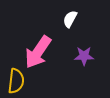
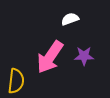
white semicircle: rotated 42 degrees clockwise
pink arrow: moved 12 px right, 5 px down
